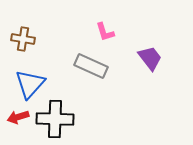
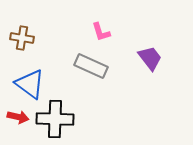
pink L-shape: moved 4 px left
brown cross: moved 1 px left, 1 px up
blue triangle: rotated 36 degrees counterclockwise
red arrow: rotated 150 degrees counterclockwise
